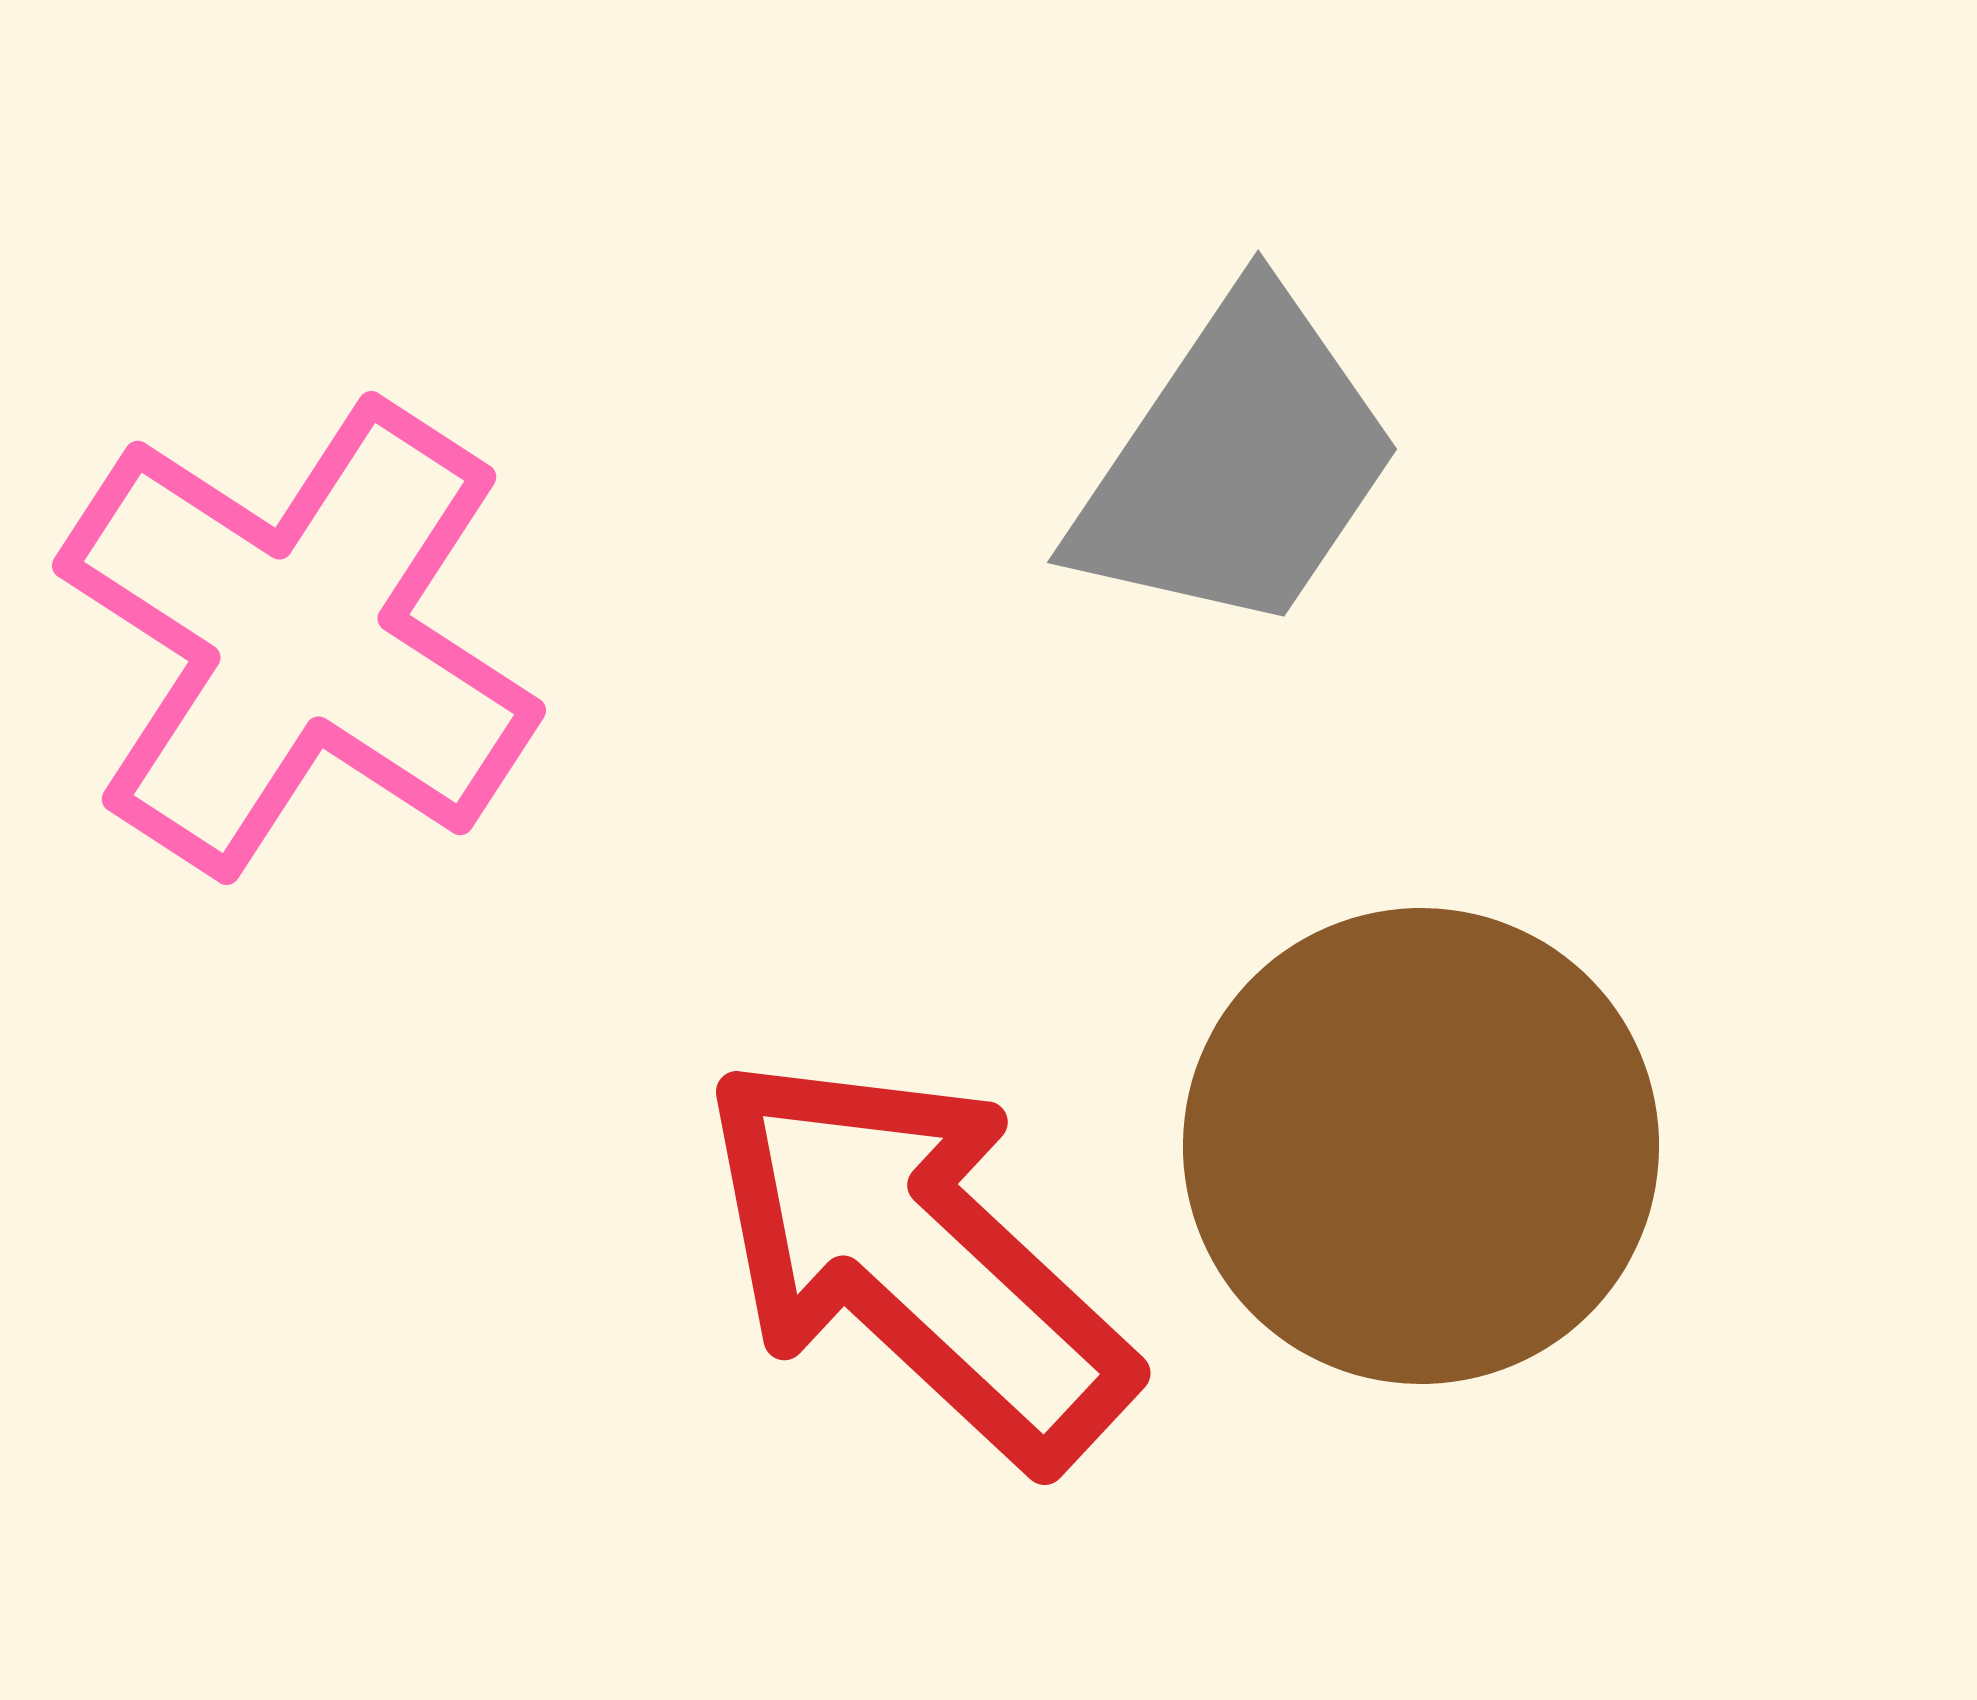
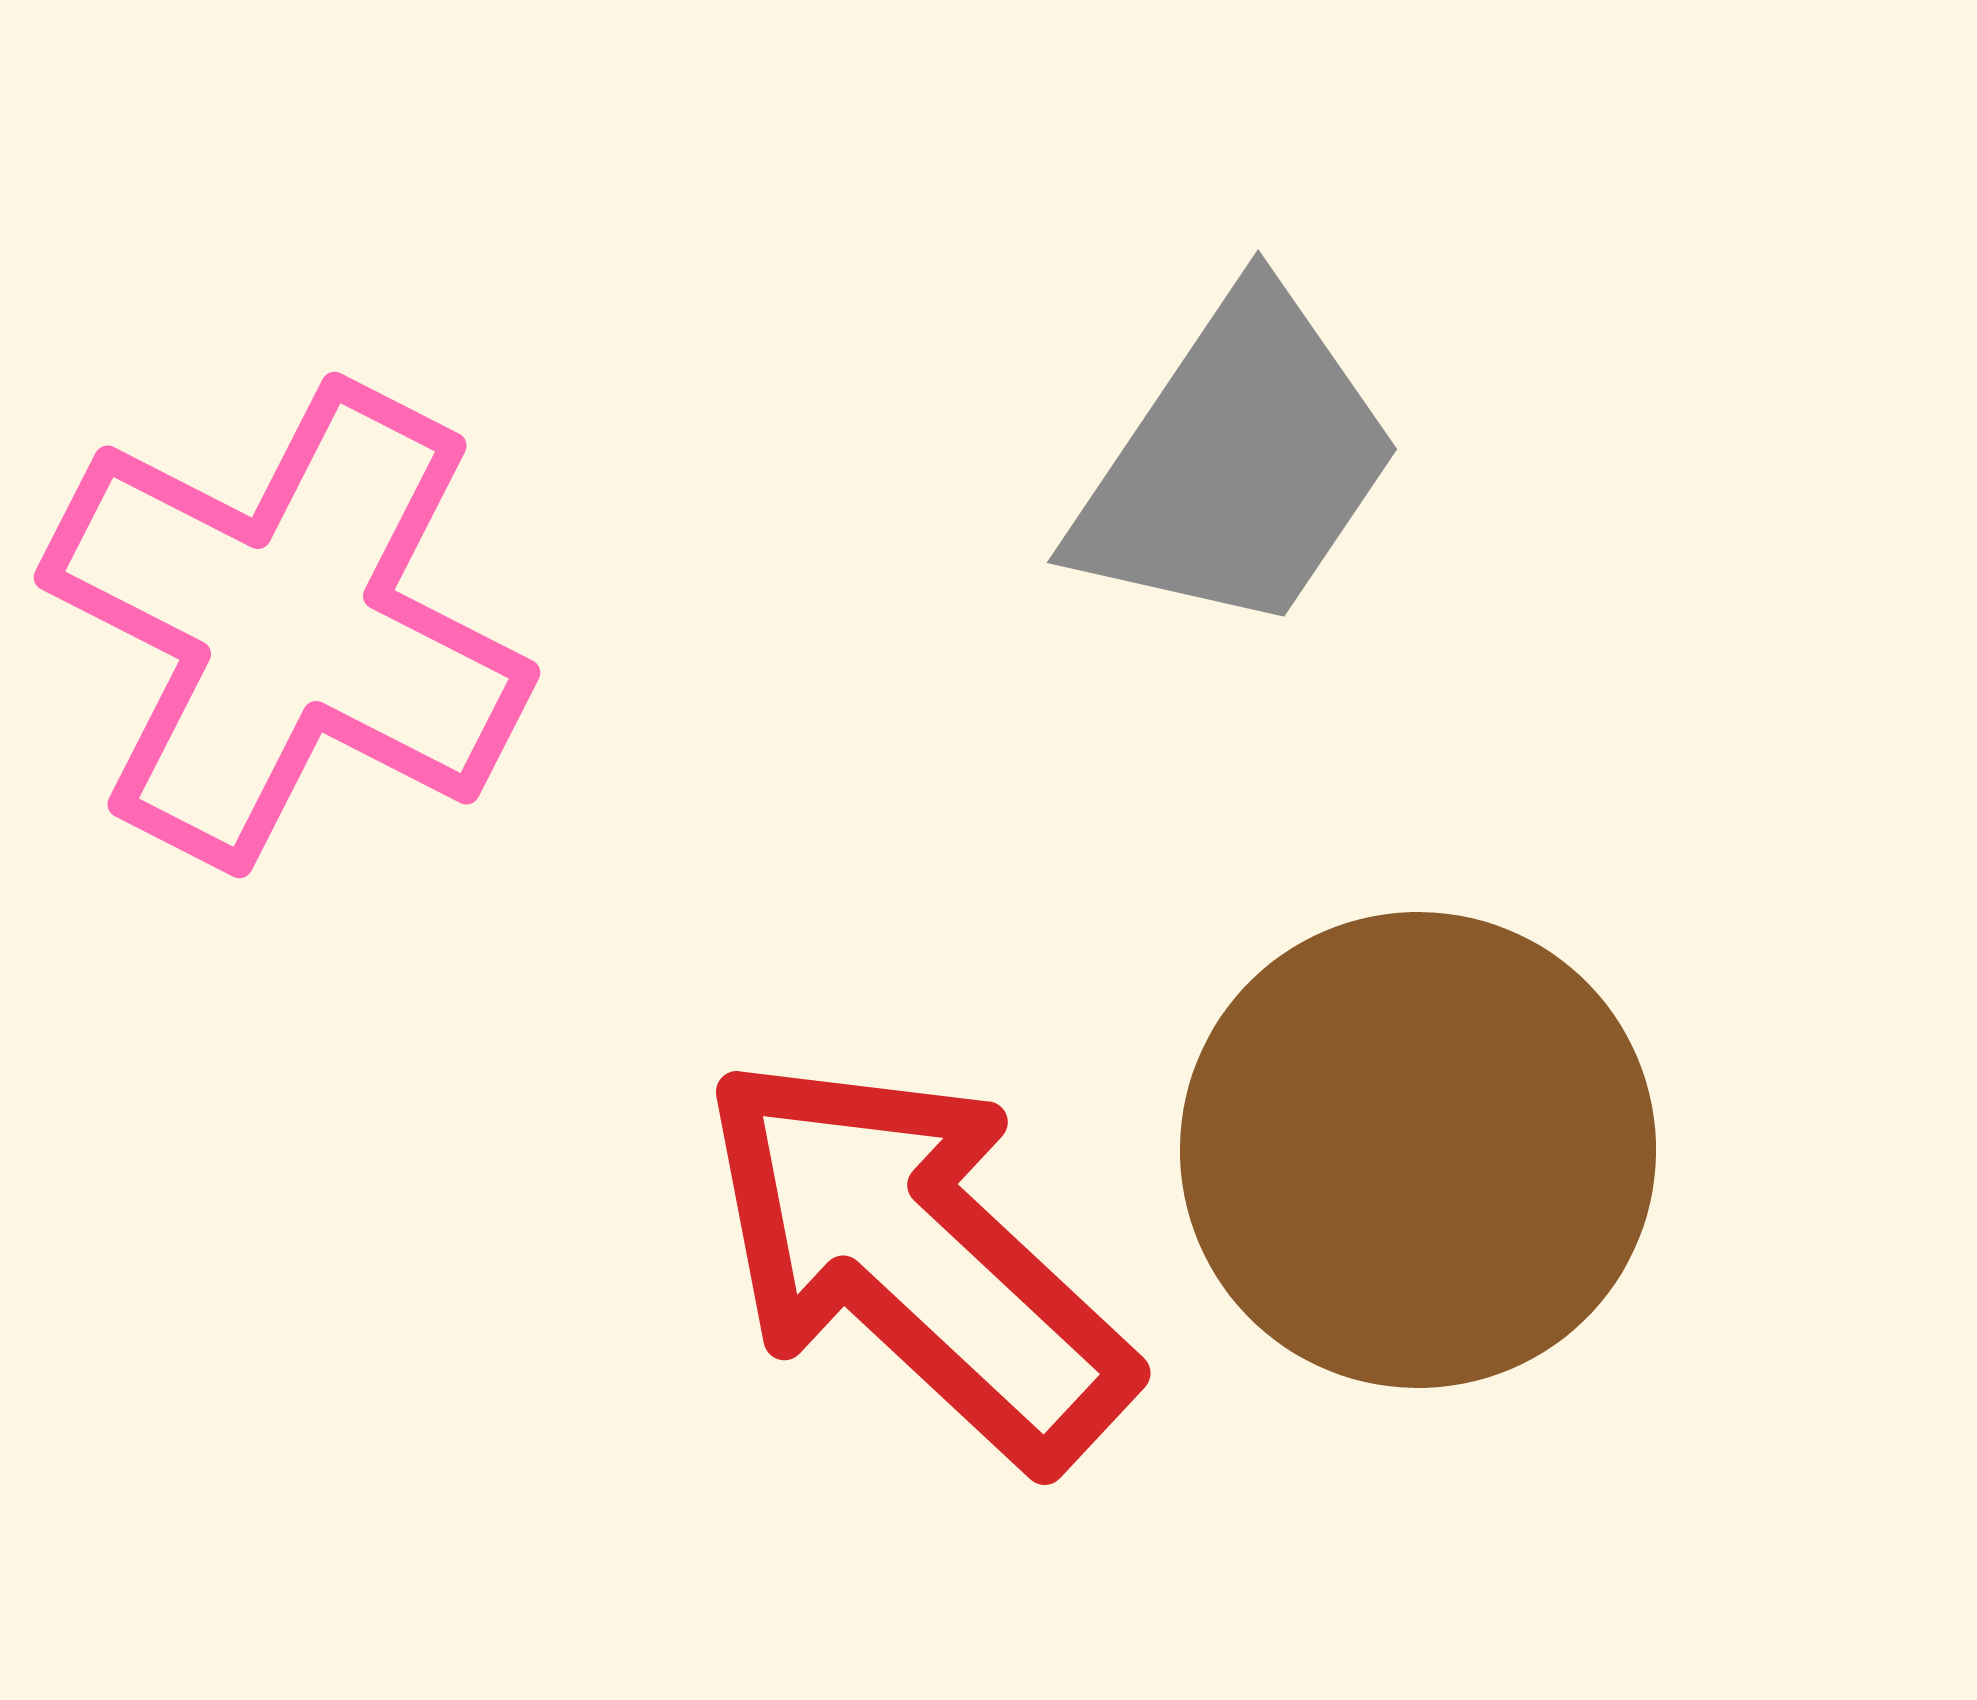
pink cross: moved 12 px left, 13 px up; rotated 6 degrees counterclockwise
brown circle: moved 3 px left, 4 px down
